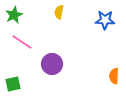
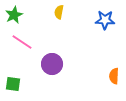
green square: rotated 21 degrees clockwise
